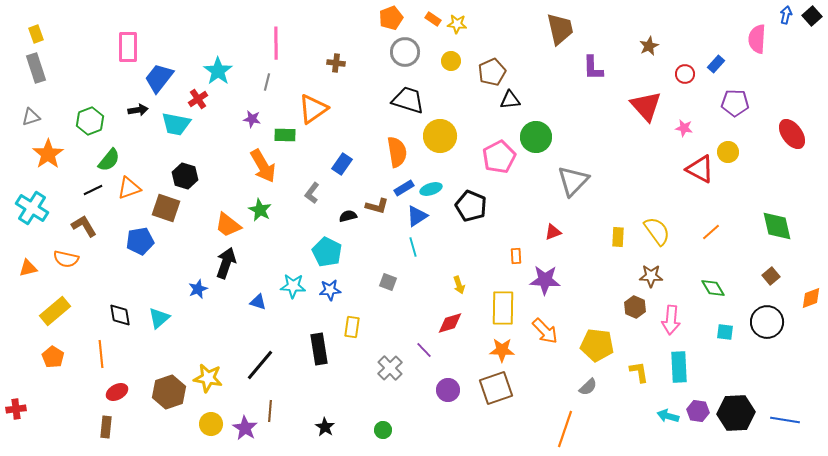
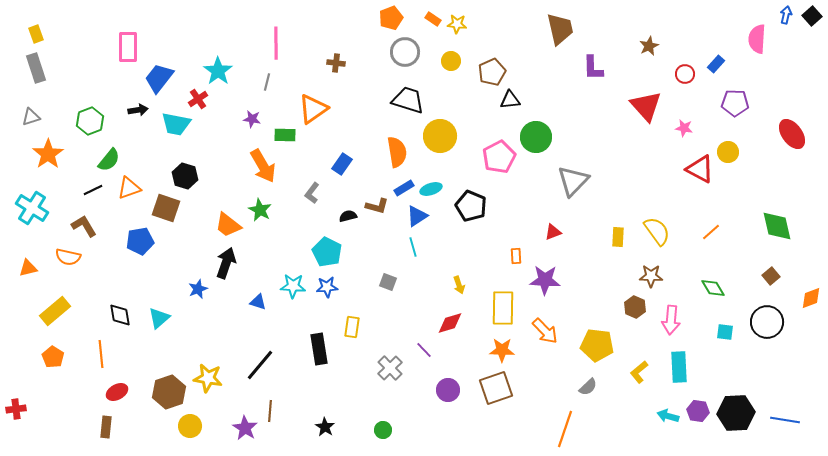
orange semicircle at (66, 259): moved 2 px right, 2 px up
blue star at (330, 290): moved 3 px left, 3 px up
yellow L-shape at (639, 372): rotated 120 degrees counterclockwise
yellow circle at (211, 424): moved 21 px left, 2 px down
